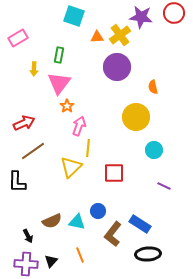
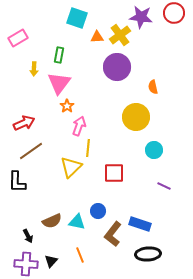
cyan square: moved 3 px right, 2 px down
brown line: moved 2 px left
blue rectangle: rotated 15 degrees counterclockwise
